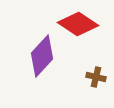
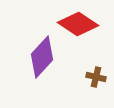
purple diamond: moved 1 px down
